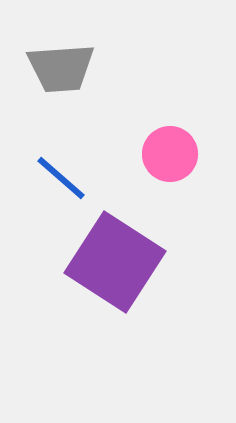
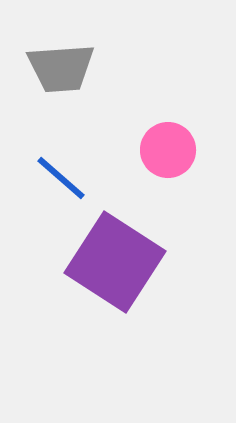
pink circle: moved 2 px left, 4 px up
